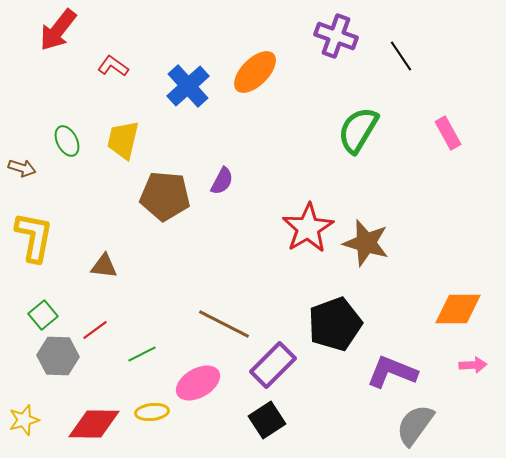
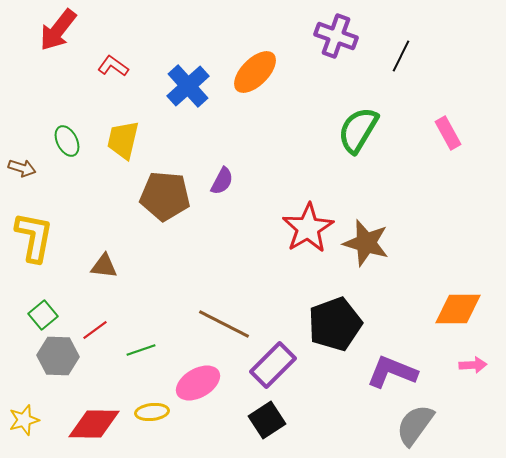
black line: rotated 60 degrees clockwise
green line: moved 1 px left, 4 px up; rotated 8 degrees clockwise
